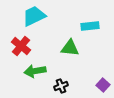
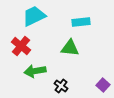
cyan rectangle: moved 9 px left, 4 px up
black cross: rotated 32 degrees counterclockwise
